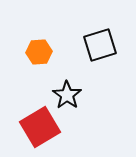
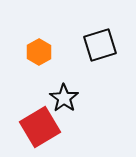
orange hexagon: rotated 25 degrees counterclockwise
black star: moved 3 px left, 3 px down
